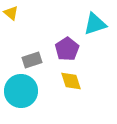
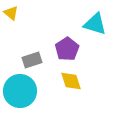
cyan triangle: rotated 35 degrees clockwise
cyan circle: moved 1 px left
